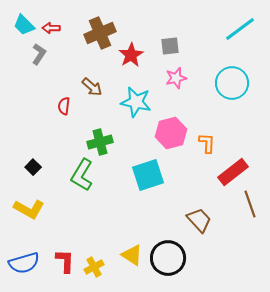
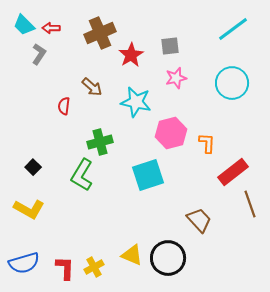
cyan line: moved 7 px left
yellow triangle: rotated 10 degrees counterclockwise
red L-shape: moved 7 px down
